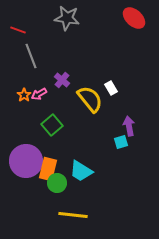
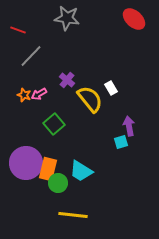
red ellipse: moved 1 px down
gray line: rotated 65 degrees clockwise
purple cross: moved 5 px right
orange star: rotated 16 degrees counterclockwise
green square: moved 2 px right, 1 px up
purple circle: moved 2 px down
green circle: moved 1 px right
